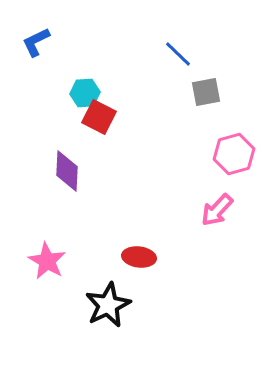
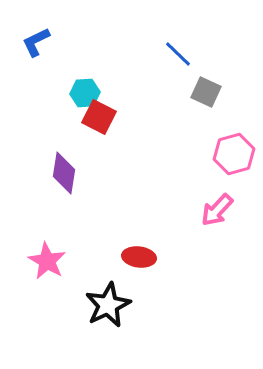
gray square: rotated 36 degrees clockwise
purple diamond: moved 3 px left, 2 px down; rotated 6 degrees clockwise
